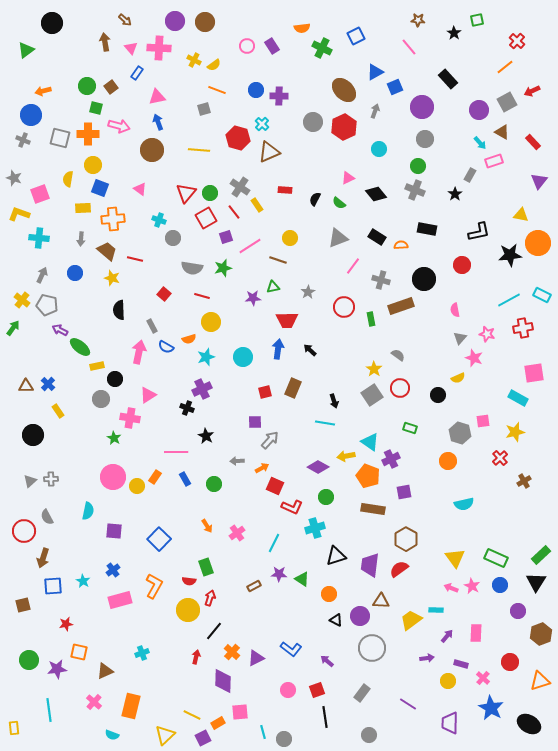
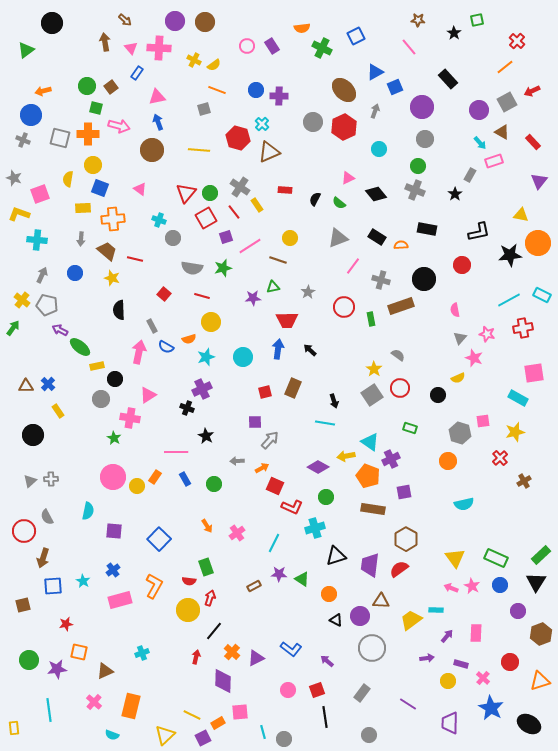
cyan cross at (39, 238): moved 2 px left, 2 px down
